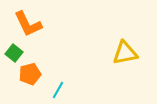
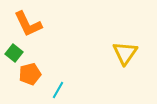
yellow triangle: rotated 44 degrees counterclockwise
